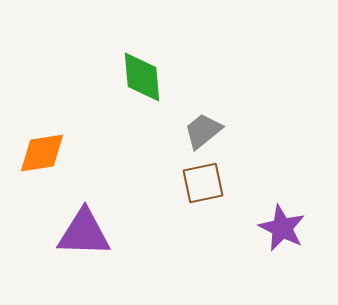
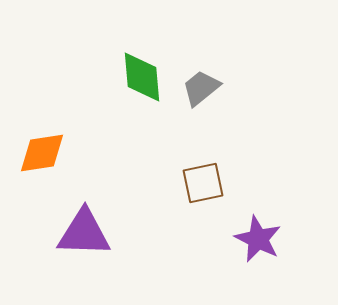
gray trapezoid: moved 2 px left, 43 px up
purple star: moved 24 px left, 11 px down
